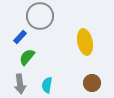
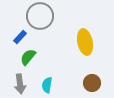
green semicircle: moved 1 px right
